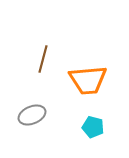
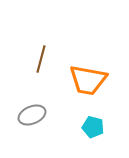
brown line: moved 2 px left
orange trapezoid: rotated 15 degrees clockwise
